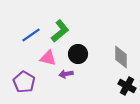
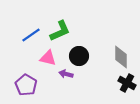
green L-shape: rotated 15 degrees clockwise
black circle: moved 1 px right, 2 px down
purple arrow: rotated 24 degrees clockwise
purple pentagon: moved 2 px right, 3 px down
black cross: moved 3 px up
